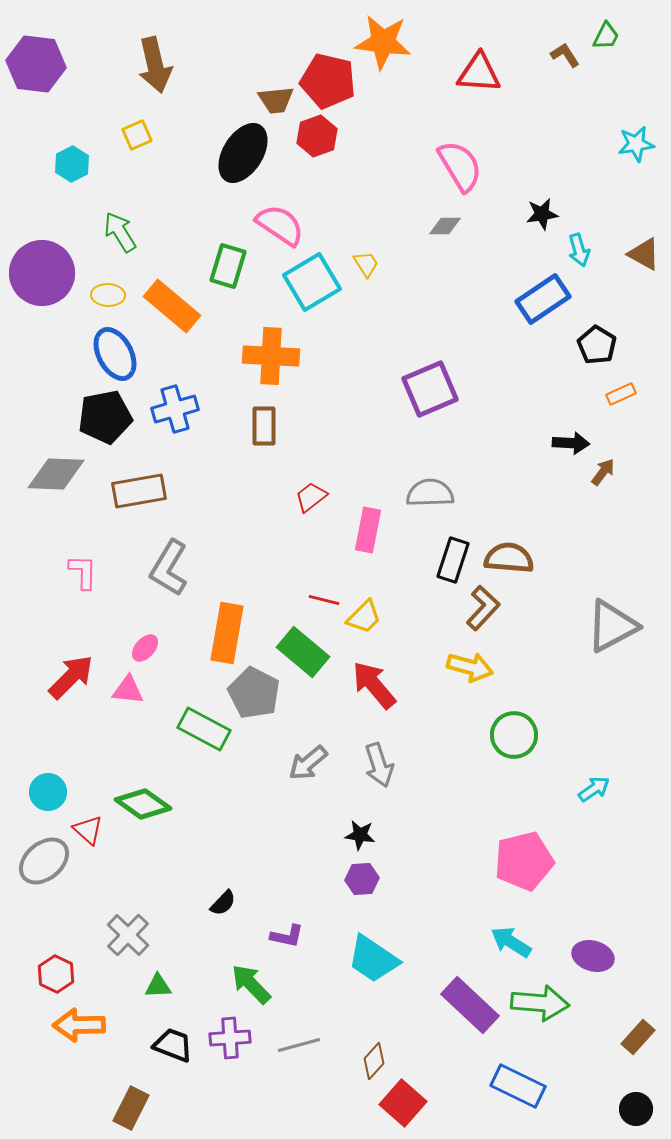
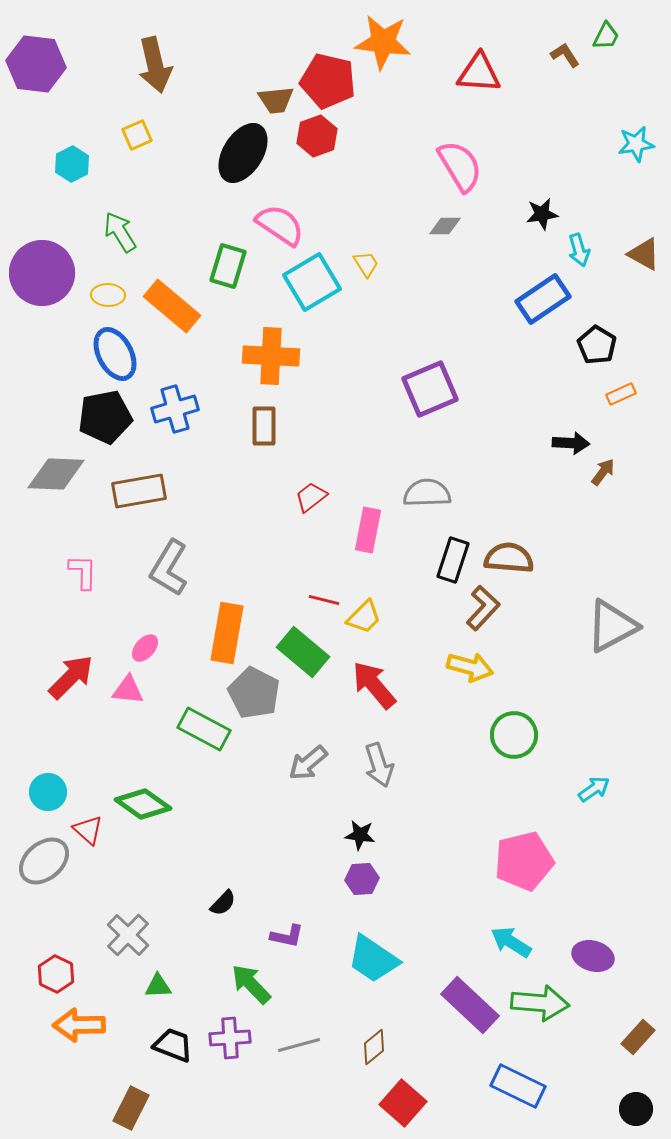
gray semicircle at (430, 493): moved 3 px left
brown diamond at (374, 1061): moved 14 px up; rotated 9 degrees clockwise
